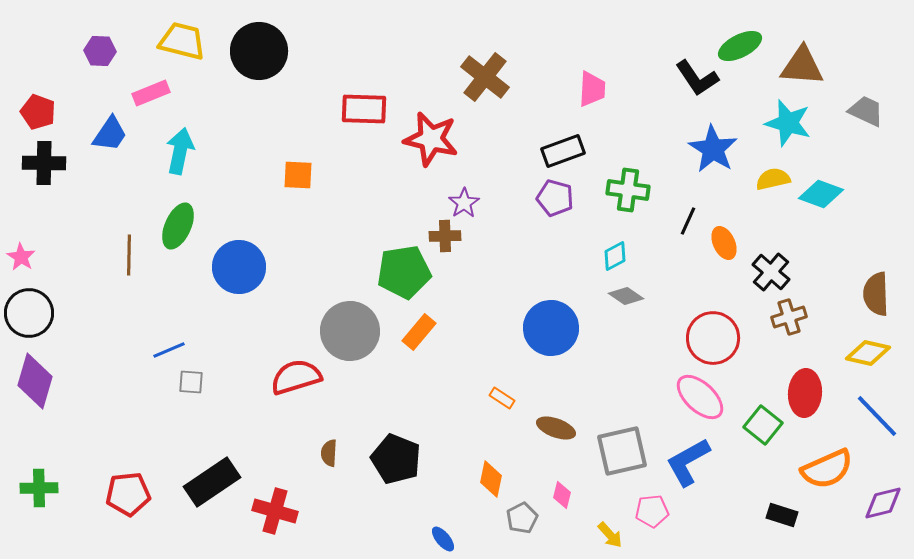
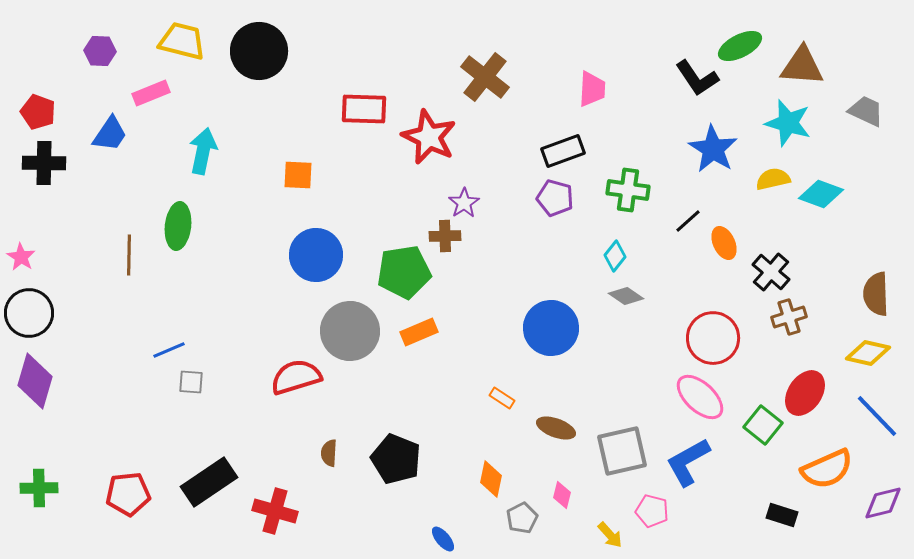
red star at (431, 139): moved 2 px left, 2 px up; rotated 12 degrees clockwise
cyan arrow at (180, 151): moved 23 px right
black line at (688, 221): rotated 24 degrees clockwise
green ellipse at (178, 226): rotated 18 degrees counterclockwise
cyan diamond at (615, 256): rotated 24 degrees counterclockwise
blue circle at (239, 267): moved 77 px right, 12 px up
orange rectangle at (419, 332): rotated 27 degrees clockwise
red ellipse at (805, 393): rotated 30 degrees clockwise
black rectangle at (212, 482): moved 3 px left
pink pentagon at (652, 511): rotated 20 degrees clockwise
